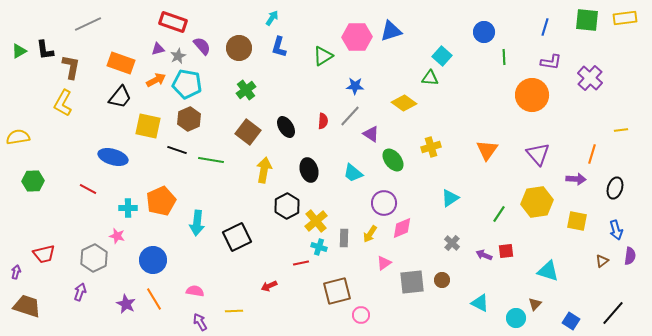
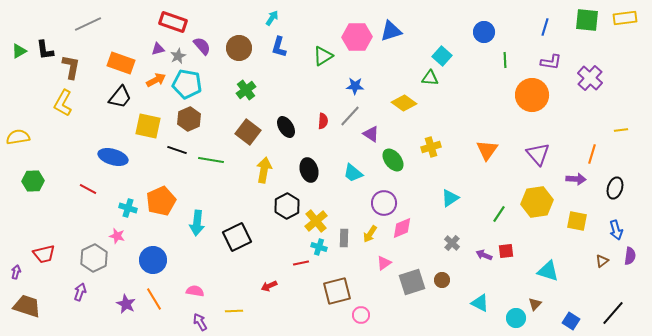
green line at (504, 57): moved 1 px right, 3 px down
cyan cross at (128, 208): rotated 18 degrees clockwise
gray square at (412, 282): rotated 12 degrees counterclockwise
